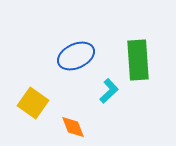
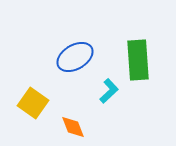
blue ellipse: moved 1 px left, 1 px down; rotated 6 degrees counterclockwise
